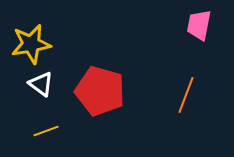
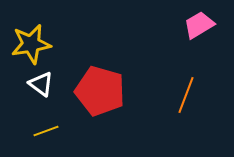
pink trapezoid: rotated 48 degrees clockwise
